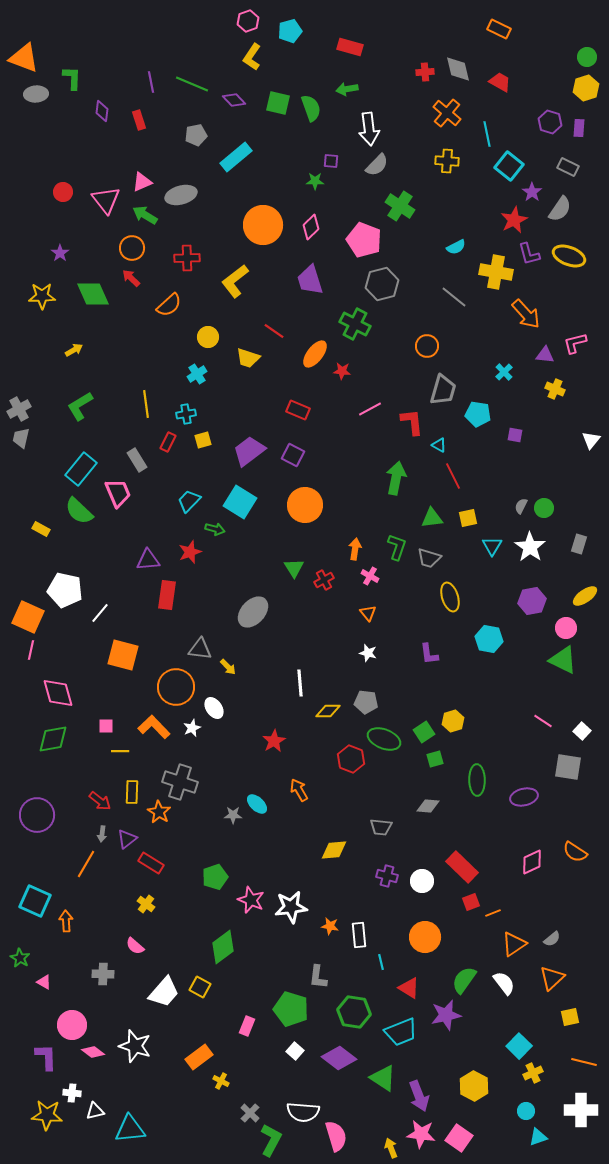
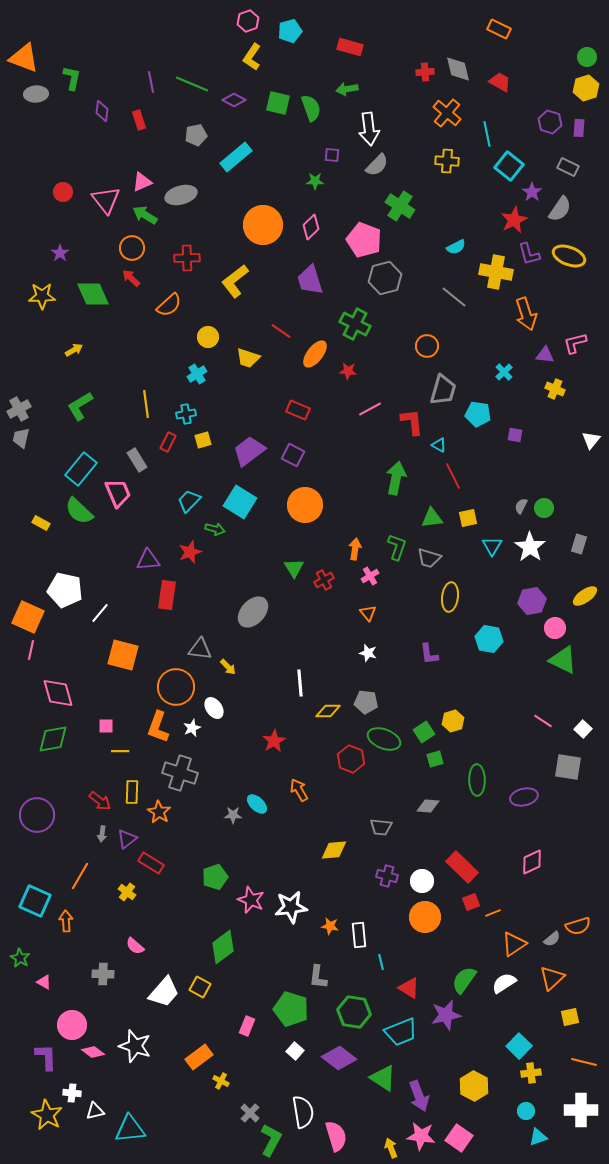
green L-shape at (72, 78): rotated 10 degrees clockwise
purple diamond at (234, 100): rotated 20 degrees counterclockwise
purple square at (331, 161): moved 1 px right, 6 px up
gray hexagon at (382, 284): moved 3 px right, 6 px up
orange arrow at (526, 314): rotated 24 degrees clockwise
red line at (274, 331): moved 7 px right
red star at (342, 371): moved 6 px right
yellow rectangle at (41, 529): moved 6 px up
pink cross at (370, 576): rotated 30 degrees clockwise
yellow ellipse at (450, 597): rotated 24 degrees clockwise
pink circle at (566, 628): moved 11 px left
orange L-shape at (154, 727): moved 4 px right; rotated 116 degrees counterclockwise
white square at (582, 731): moved 1 px right, 2 px up
gray cross at (180, 782): moved 9 px up
orange semicircle at (575, 852): moved 3 px right, 74 px down; rotated 50 degrees counterclockwise
orange line at (86, 864): moved 6 px left, 12 px down
yellow cross at (146, 904): moved 19 px left, 12 px up
orange circle at (425, 937): moved 20 px up
white semicircle at (504, 983): rotated 85 degrees counterclockwise
yellow cross at (533, 1073): moved 2 px left; rotated 18 degrees clockwise
white semicircle at (303, 1112): rotated 104 degrees counterclockwise
yellow star at (47, 1115): rotated 24 degrees clockwise
pink star at (421, 1134): moved 2 px down
